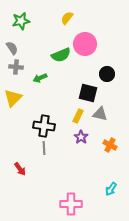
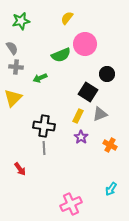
black square: moved 1 px up; rotated 18 degrees clockwise
gray triangle: rotated 35 degrees counterclockwise
pink cross: rotated 25 degrees counterclockwise
